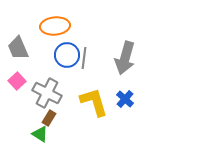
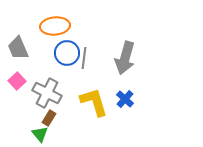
blue circle: moved 2 px up
green triangle: rotated 18 degrees clockwise
